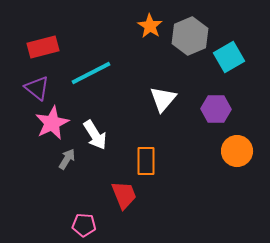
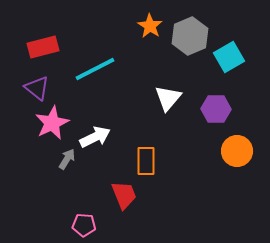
cyan line: moved 4 px right, 4 px up
white triangle: moved 5 px right, 1 px up
white arrow: moved 2 px down; rotated 84 degrees counterclockwise
